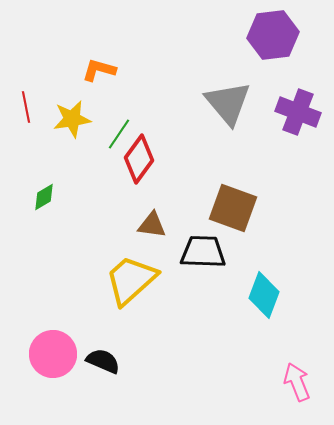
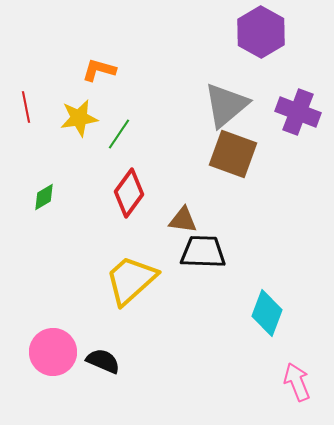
purple hexagon: moved 12 px left, 3 px up; rotated 24 degrees counterclockwise
gray triangle: moved 2 px left, 2 px down; rotated 30 degrees clockwise
yellow star: moved 7 px right, 1 px up
red diamond: moved 10 px left, 34 px down
brown square: moved 54 px up
brown triangle: moved 31 px right, 5 px up
cyan diamond: moved 3 px right, 18 px down
pink circle: moved 2 px up
